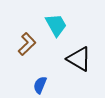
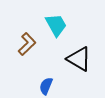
blue semicircle: moved 6 px right, 1 px down
